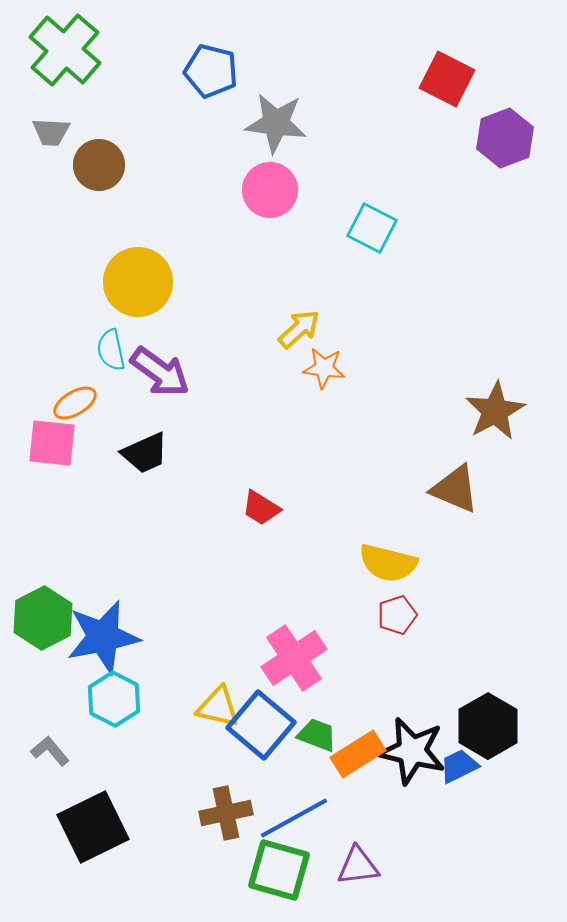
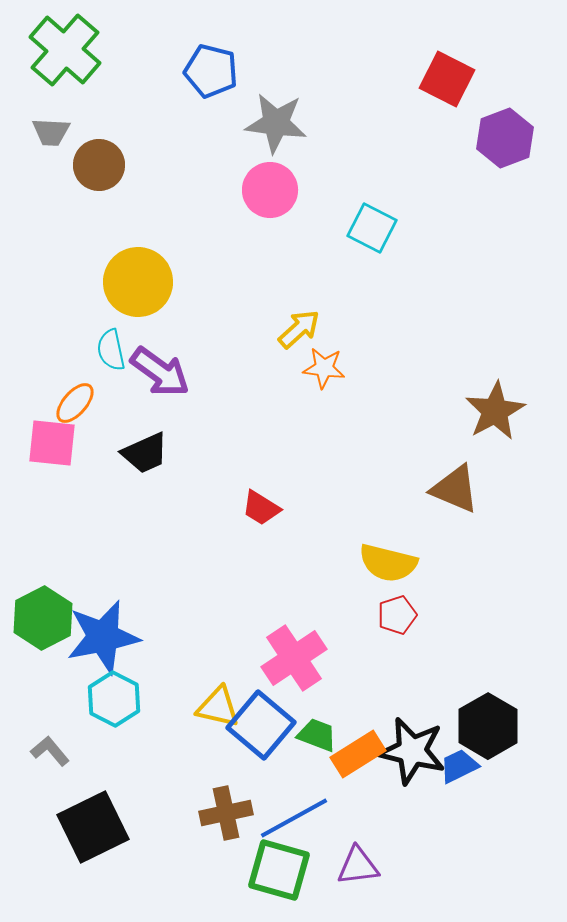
orange ellipse: rotated 18 degrees counterclockwise
